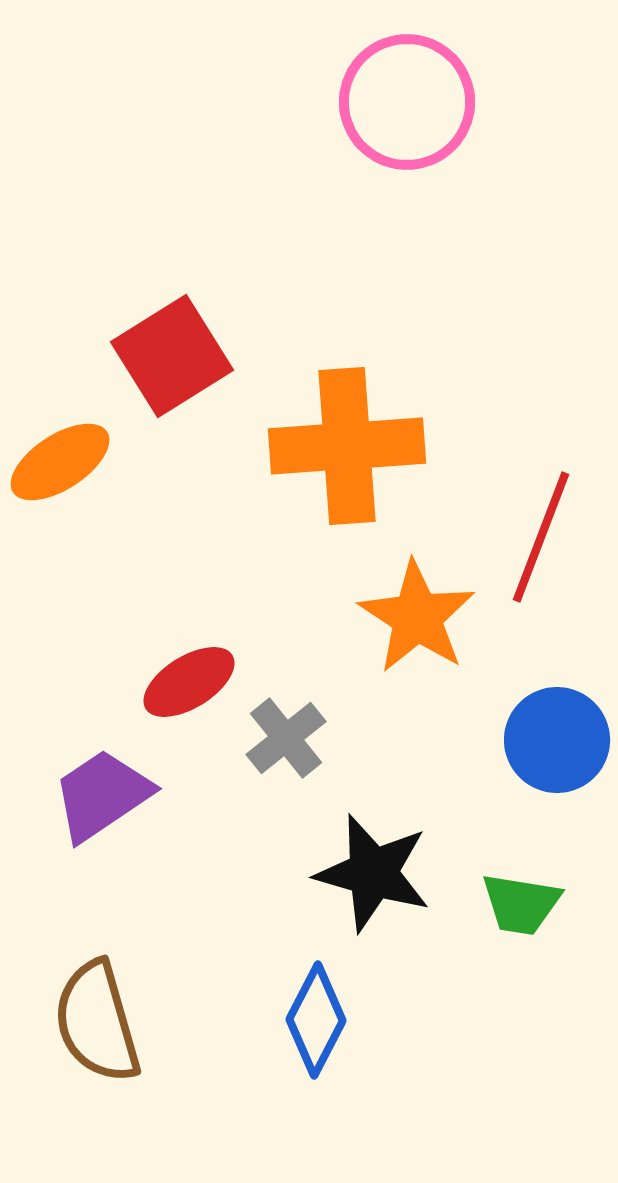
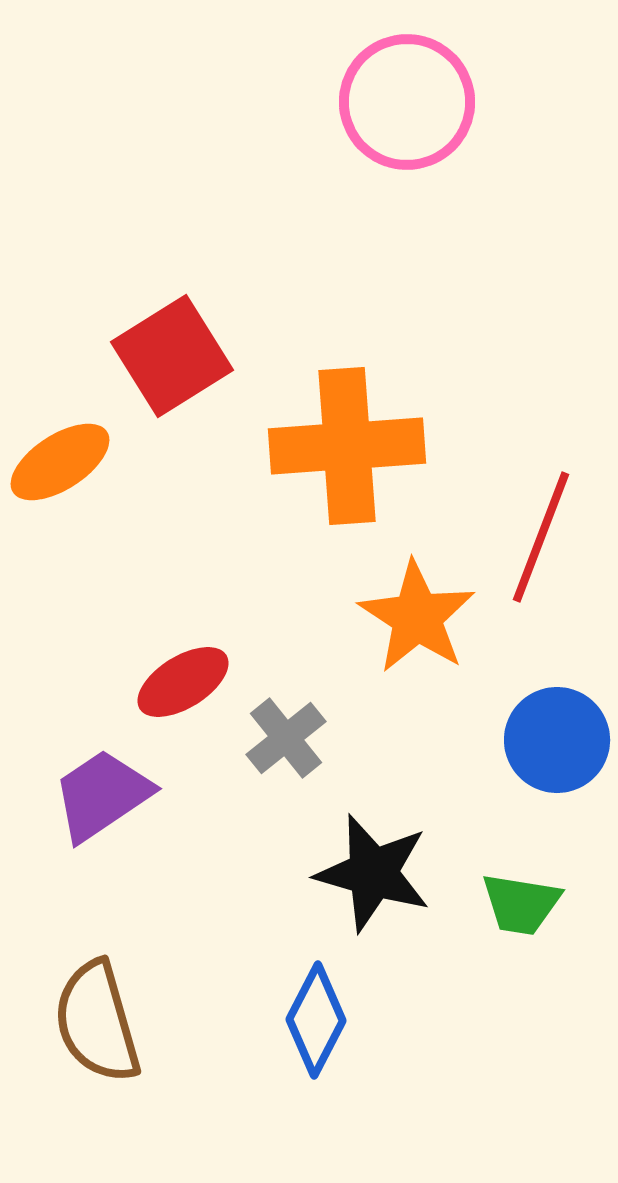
red ellipse: moved 6 px left
